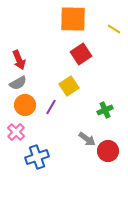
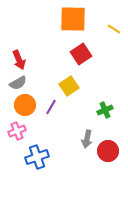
pink cross: moved 1 px right, 1 px up; rotated 24 degrees clockwise
gray arrow: rotated 66 degrees clockwise
